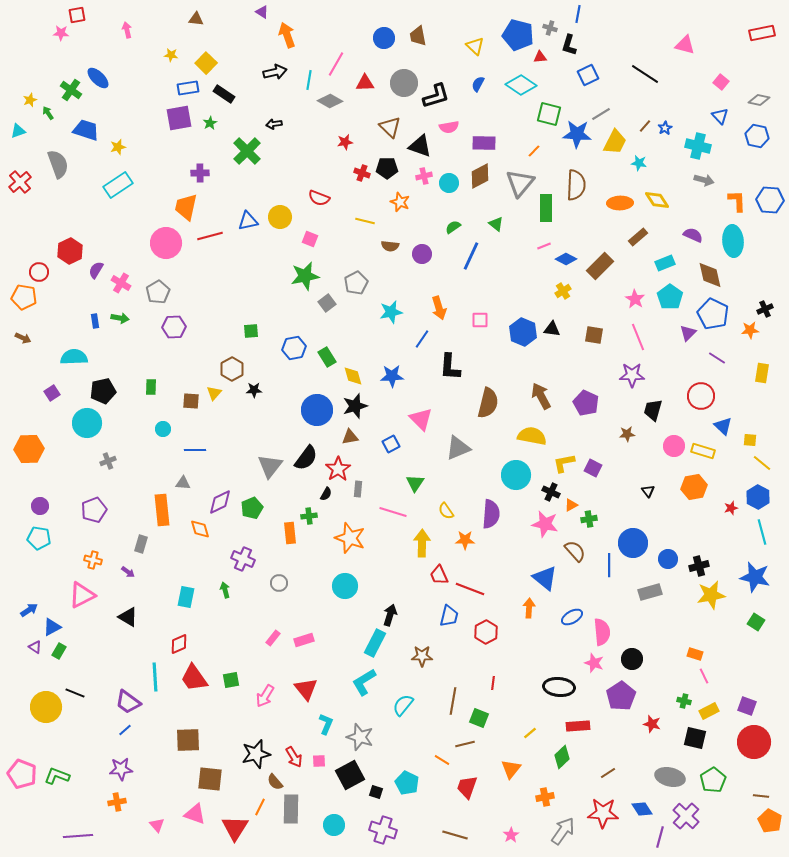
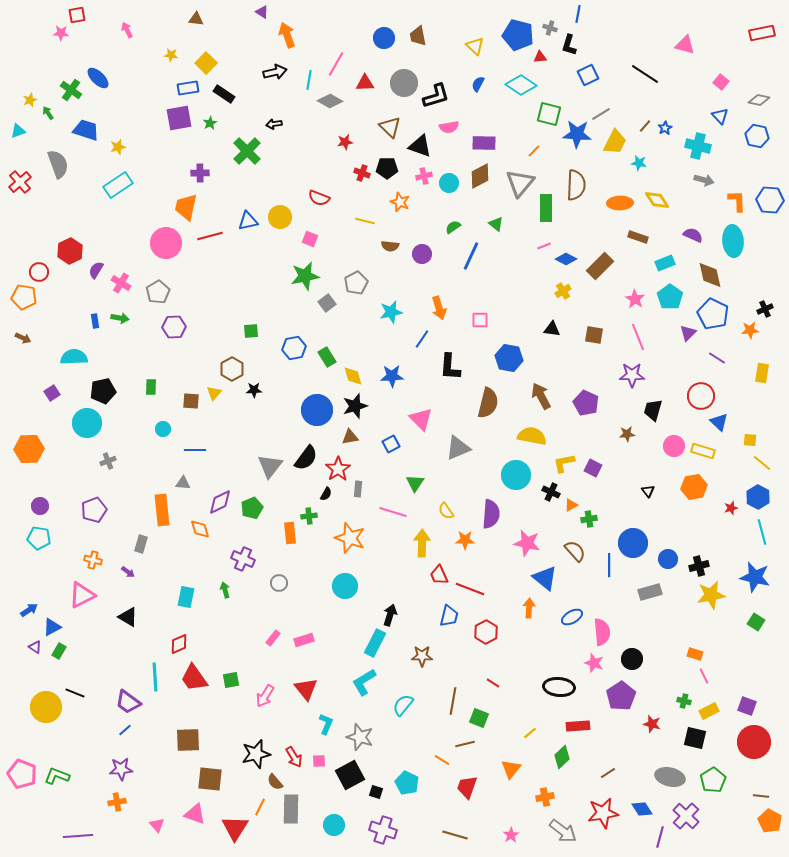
pink arrow at (127, 30): rotated 14 degrees counterclockwise
brown rectangle at (638, 237): rotated 60 degrees clockwise
blue hexagon at (523, 332): moved 14 px left, 26 px down; rotated 12 degrees counterclockwise
blue triangle at (723, 426): moved 4 px left, 4 px up
pink star at (545, 524): moved 18 px left, 19 px down
red line at (493, 683): rotated 64 degrees counterclockwise
red star at (603, 813): rotated 12 degrees counterclockwise
gray arrow at (563, 831): rotated 92 degrees clockwise
